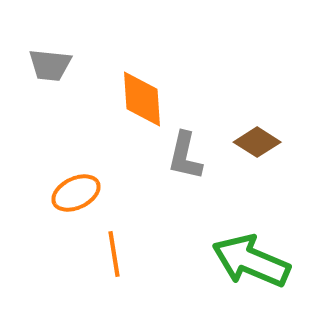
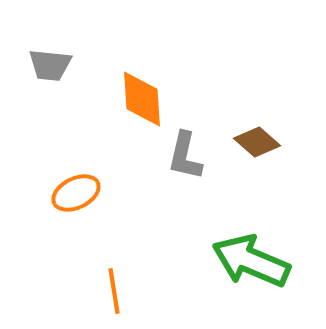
brown diamond: rotated 9 degrees clockwise
orange line: moved 37 px down
